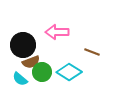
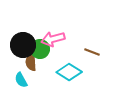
pink arrow: moved 4 px left, 7 px down; rotated 15 degrees counterclockwise
brown semicircle: rotated 108 degrees clockwise
green circle: moved 2 px left, 23 px up
cyan semicircle: moved 1 px right, 1 px down; rotated 21 degrees clockwise
